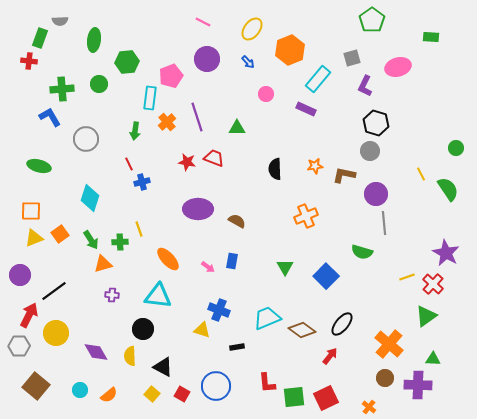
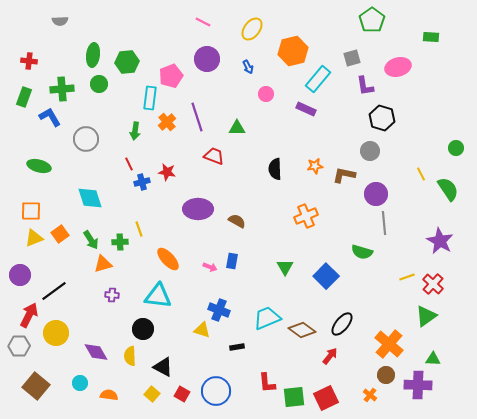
green rectangle at (40, 38): moved 16 px left, 59 px down
green ellipse at (94, 40): moved 1 px left, 15 px down
orange hexagon at (290, 50): moved 3 px right, 1 px down; rotated 8 degrees clockwise
blue arrow at (248, 62): moved 5 px down; rotated 16 degrees clockwise
purple L-shape at (365, 86): rotated 35 degrees counterclockwise
black hexagon at (376, 123): moved 6 px right, 5 px up
red trapezoid at (214, 158): moved 2 px up
red star at (187, 162): moved 20 px left, 10 px down
cyan diamond at (90, 198): rotated 36 degrees counterclockwise
purple star at (446, 253): moved 6 px left, 12 px up
pink arrow at (208, 267): moved 2 px right; rotated 16 degrees counterclockwise
brown circle at (385, 378): moved 1 px right, 3 px up
blue circle at (216, 386): moved 5 px down
cyan circle at (80, 390): moved 7 px up
orange semicircle at (109, 395): rotated 132 degrees counterclockwise
orange cross at (369, 407): moved 1 px right, 12 px up
